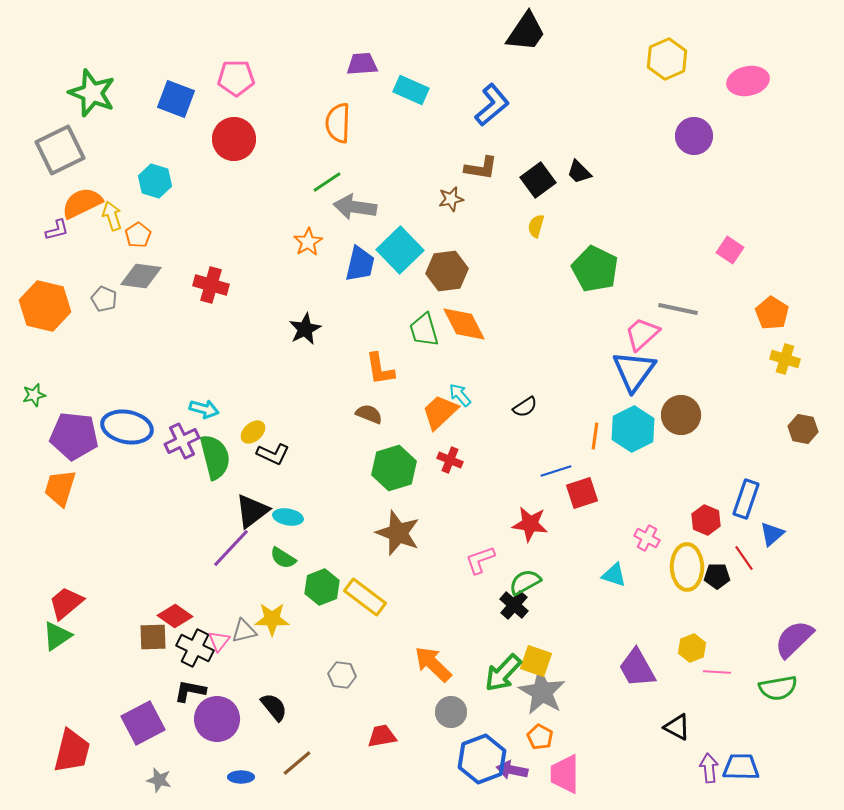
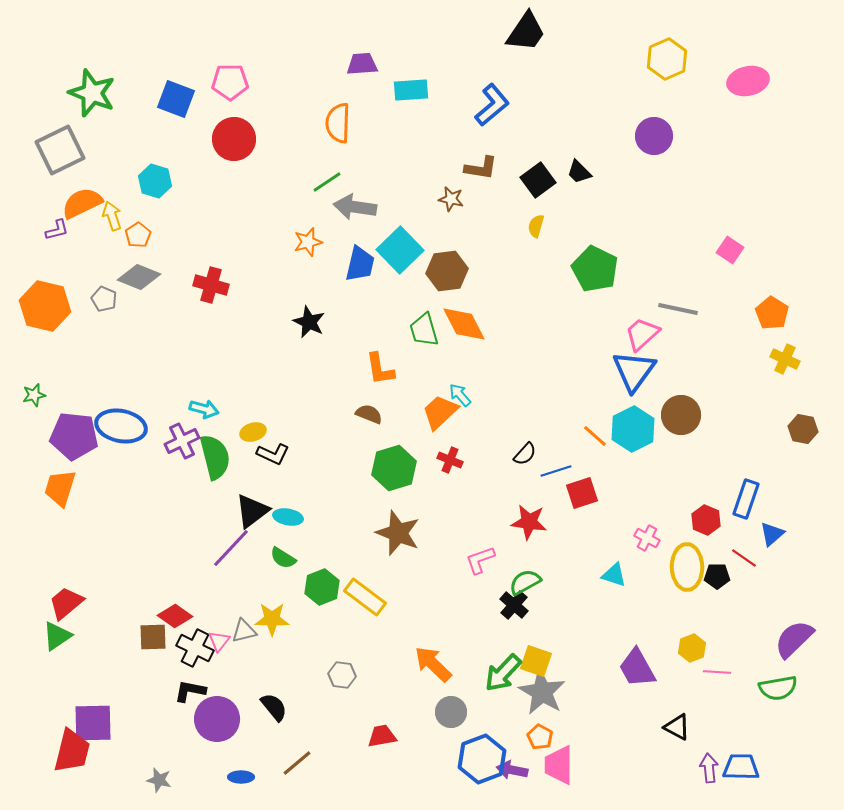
pink pentagon at (236, 78): moved 6 px left, 4 px down
cyan rectangle at (411, 90): rotated 28 degrees counterclockwise
purple circle at (694, 136): moved 40 px left
brown star at (451, 199): rotated 25 degrees clockwise
orange star at (308, 242): rotated 16 degrees clockwise
gray diamond at (141, 276): moved 2 px left, 1 px down; rotated 15 degrees clockwise
black star at (305, 329): moved 4 px right, 7 px up; rotated 20 degrees counterclockwise
yellow cross at (785, 359): rotated 8 degrees clockwise
black semicircle at (525, 407): moved 47 px down; rotated 15 degrees counterclockwise
blue ellipse at (127, 427): moved 6 px left, 1 px up
yellow ellipse at (253, 432): rotated 25 degrees clockwise
orange line at (595, 436): rotated 56 degrees counterclockwise
red star at (530, 524): moved 1 px left, 2 px up
red line at (744, 558): rotated 20 degrees counterclockwise
purple square at (143, 723): moved 50 px left; rotated 27 degrees clockwise
pink trapezoid at (565, 774): moved 6 px left, 9 px up
